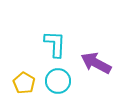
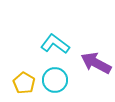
cyan L-shape: rotated 56 degrees counterclockwise
cyan circle: moved 3 px left, 1 px up
